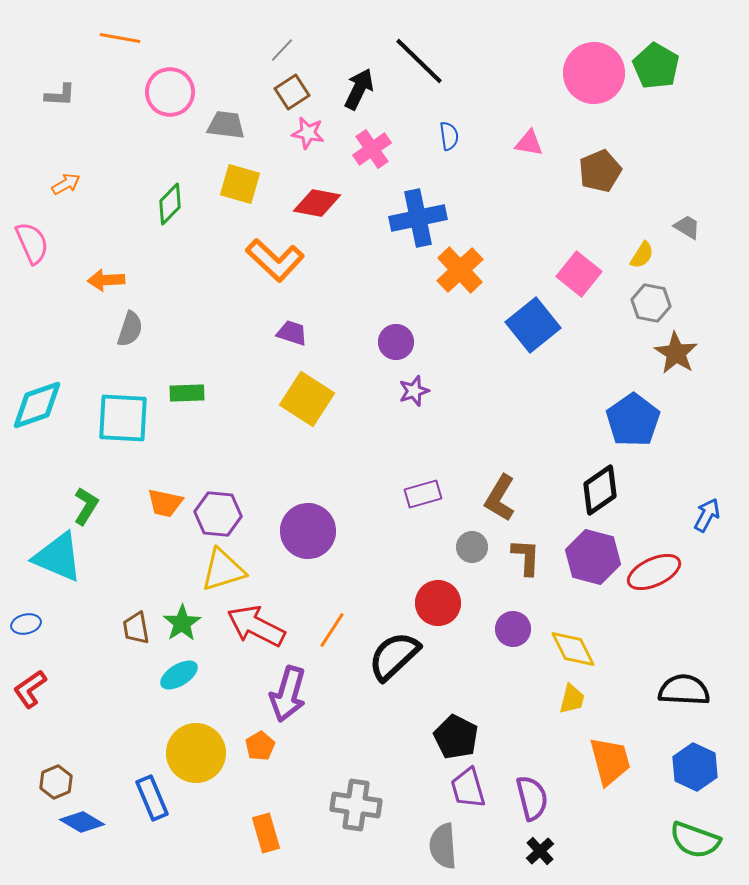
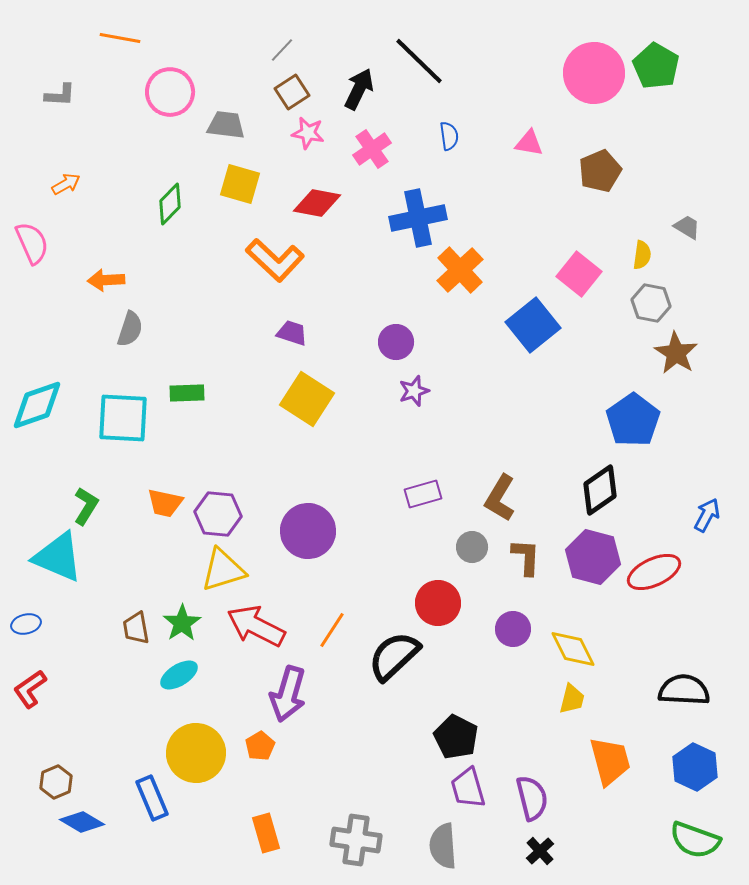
yellow semicircle at (642, 255): rotated 24 degrees counterclockwise
gray cross at (356, 805): moved 35 px down
